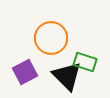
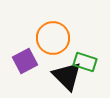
orange circle: moved 2 px right
purple square: moved 11 px up
